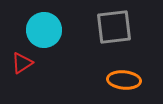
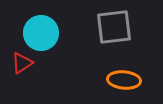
cyan circle: moved 3 px left, 3 px down
